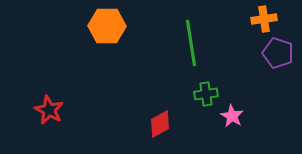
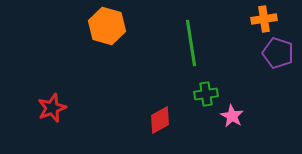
orange hexagon: rotated 15 degrees clockwise
red star: moved 3 px right, 2 px up; rotated 24 degrees clockwise
red diamond: moved 4 px up
